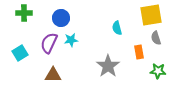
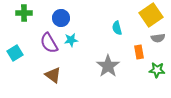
yellow square: rotated 25 degrees counterclockwise
gray semicircle: moved 2 px right; rotated 80 degrees counterclockwise
purple semicircle: rotated 55 degrees counterclockwise
cyan square: moved 5 px left
green star: moved 1 px left, 1 px up
brown triangle: rotated 36 degrees clockwise
